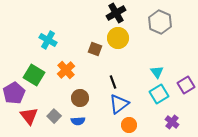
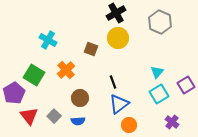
brown square: moved 4 px left
cyan triangle: rotated 16 degrees clockwise
